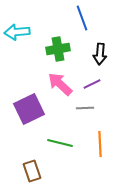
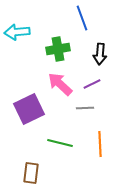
brown rectangle: moved 1 px left, 2 px down; rotated 25 degrees clockwise
